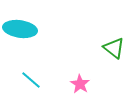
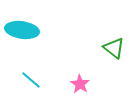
cyan ellipse: moved 2 px right, 1 px down
